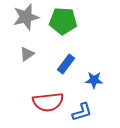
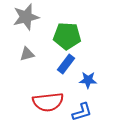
green pentagon: moved 4 px right, 15 px down
gray triangle: rotated 21 degrees clockwise
blue star: moved 6 px left
